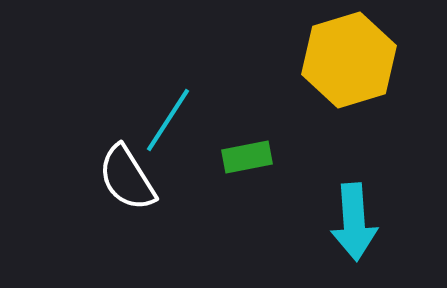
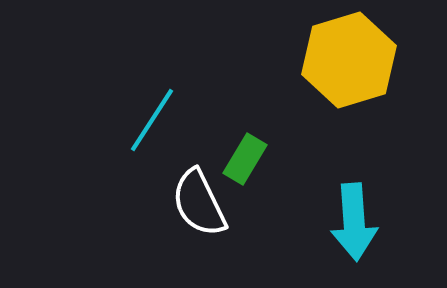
cyan line: moved 16 px left
green rectangle: moved 2 px left, 2 px down; rotated 48 degrees counterclockwise
white semicircle: moved 72 px right, 25 px down; rotated 6 degrees clockwise
